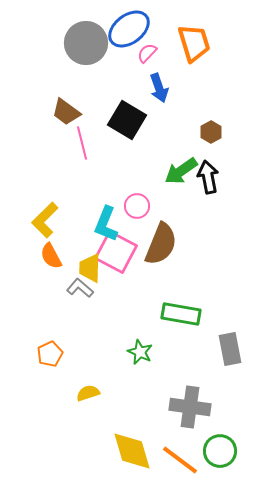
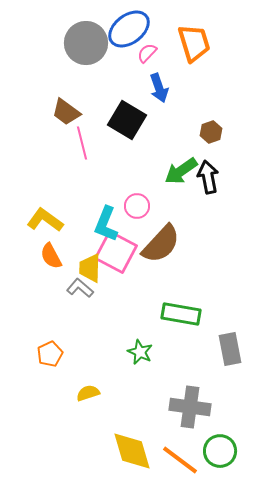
brown hexagon: rotated 10 degrees clockwise
yellow L-shape: rotated 81 degrees clockwise
brown semicircle: rotated 21 degrees clockwise
